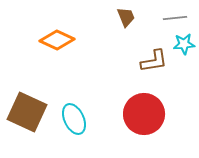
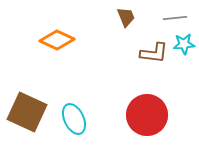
brown L-shape: moved 8 px up; rotated 16 degrees clockwise
red circle: moved 3 px right, 1 px down
